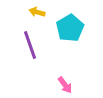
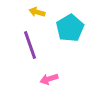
pink arrow: moved 16 px left, 6 px up; rotated 108 degrees clockwise
